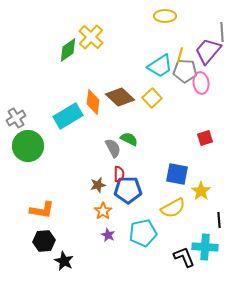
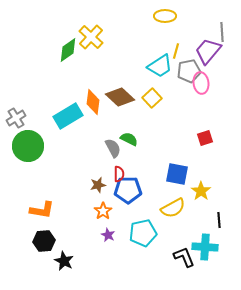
yellow line: moved 4 px left, 4 px up
gray pentagon: moved 4 px right; rotated 15 degrees counterclockwise
